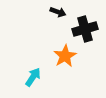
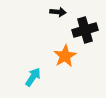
black arrow: rotated 14 degrees counterclockwise
black cross: moved 1 px down
